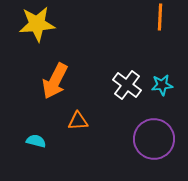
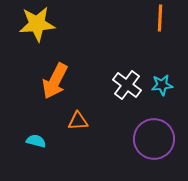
orange line: moved 1 px down
